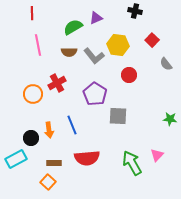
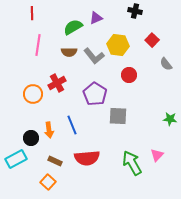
pink line: rotated 20 degrees clockwise
brown rectangle: moved 1 px right, 2 px up; rotated 24 degrees clockwise
